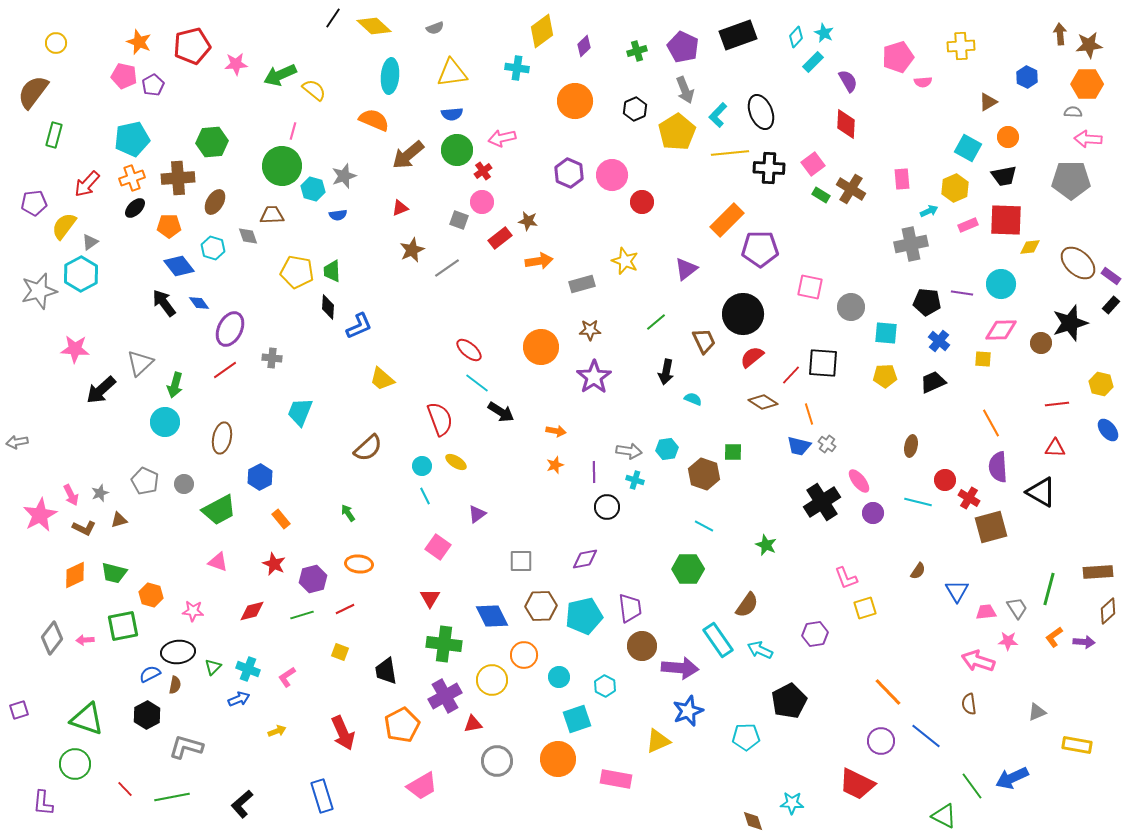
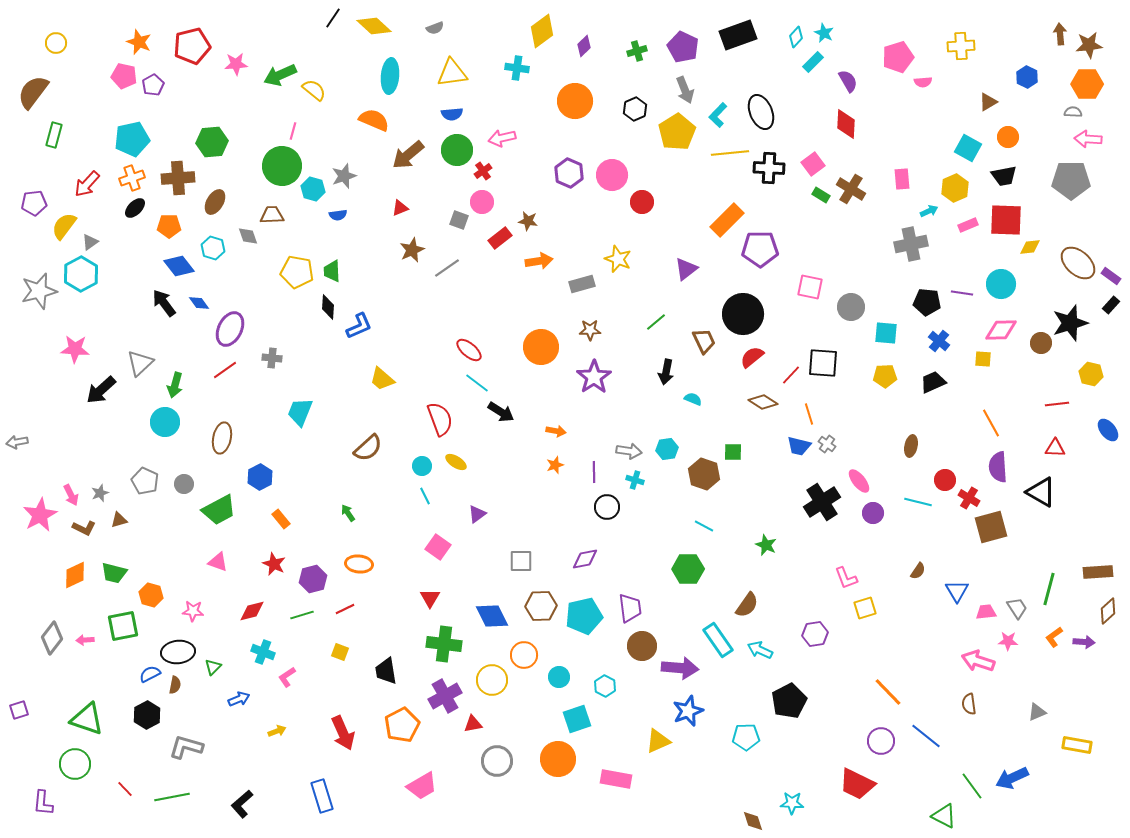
yellow star at (625, 261): moved 7 px left, 2 px up
yellow hexagon at (1101, 384): moved 10 px left, 10 px up
cyan cross at (248, 669): moved 15 px right, 17 px up
